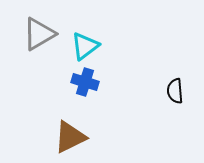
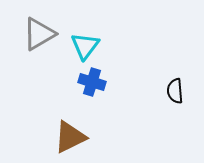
cyan triangle: rotated 16 degrees counterclockwise
blue cross: moved 7 px right
